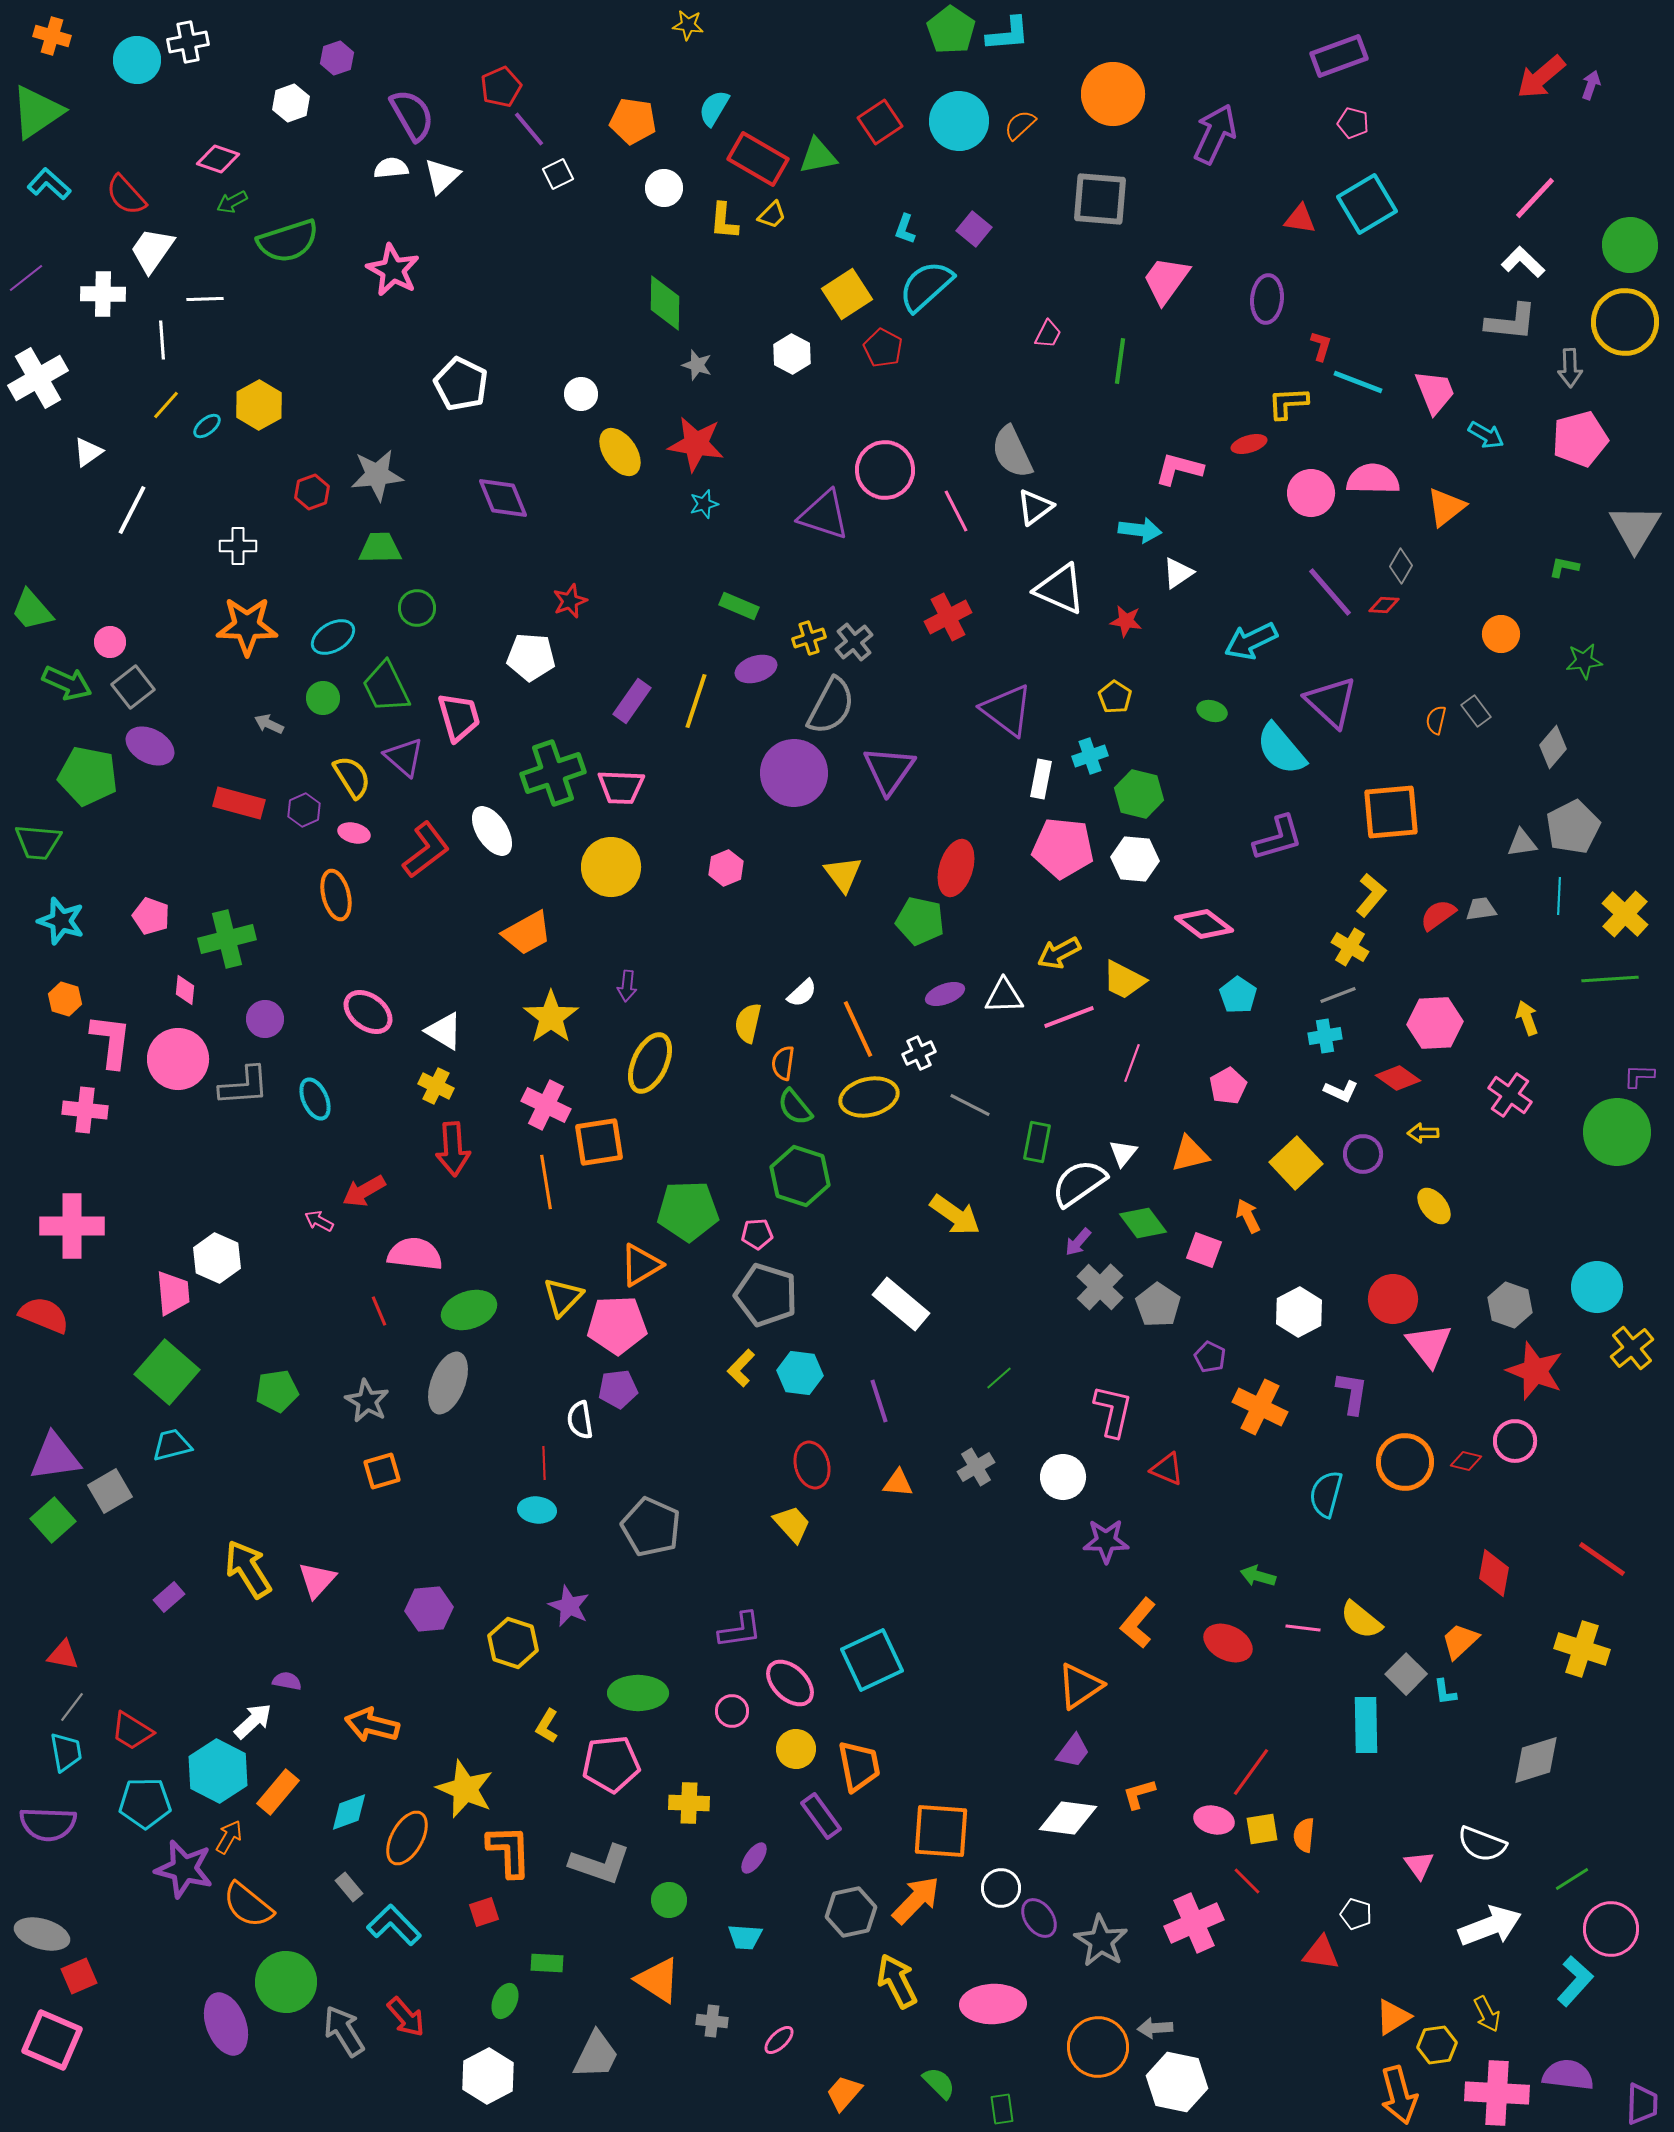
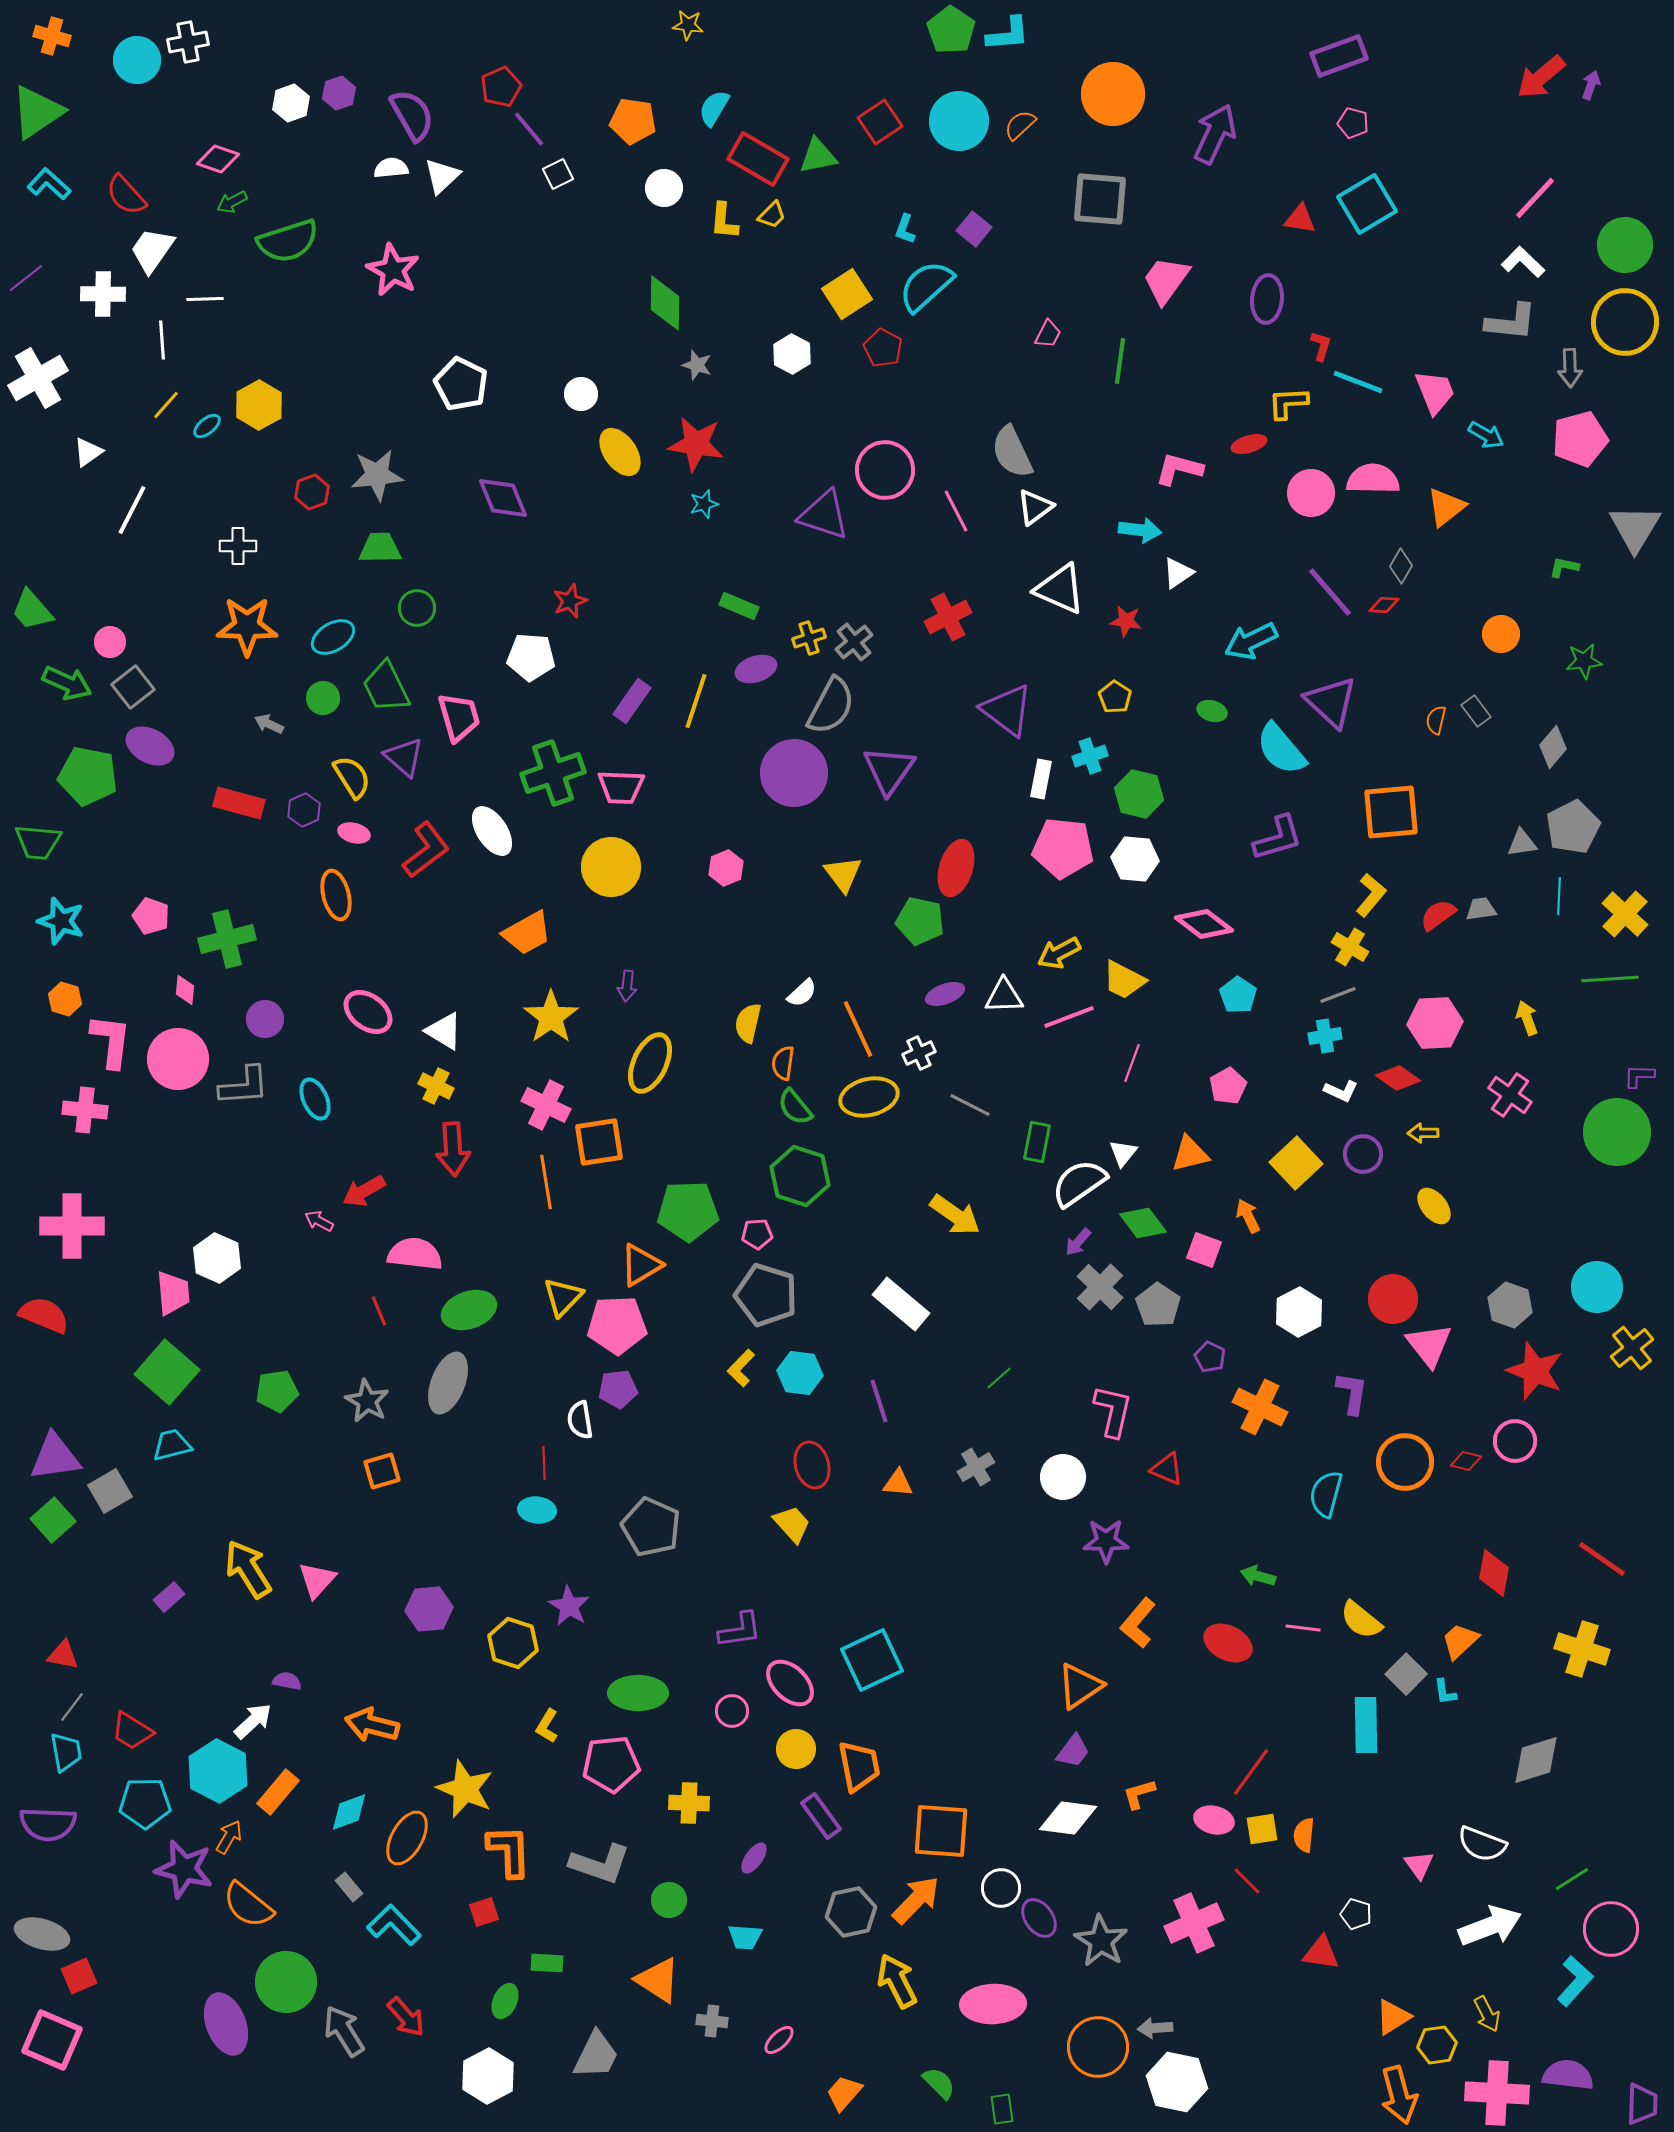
purple hexagon at (337, 58): moved 2 px right, 35 px down
green circle at (1630, 245): moved 5 px left
purple star at (569, 1606): rotated 6 degrees clockwise
